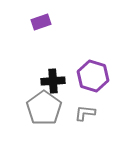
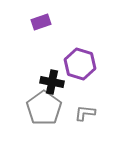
purple hexagon: moved 13 px left, 12 px up
black cross: moved 1 px left, 1 px down; rotated 15 degrees clockwise
